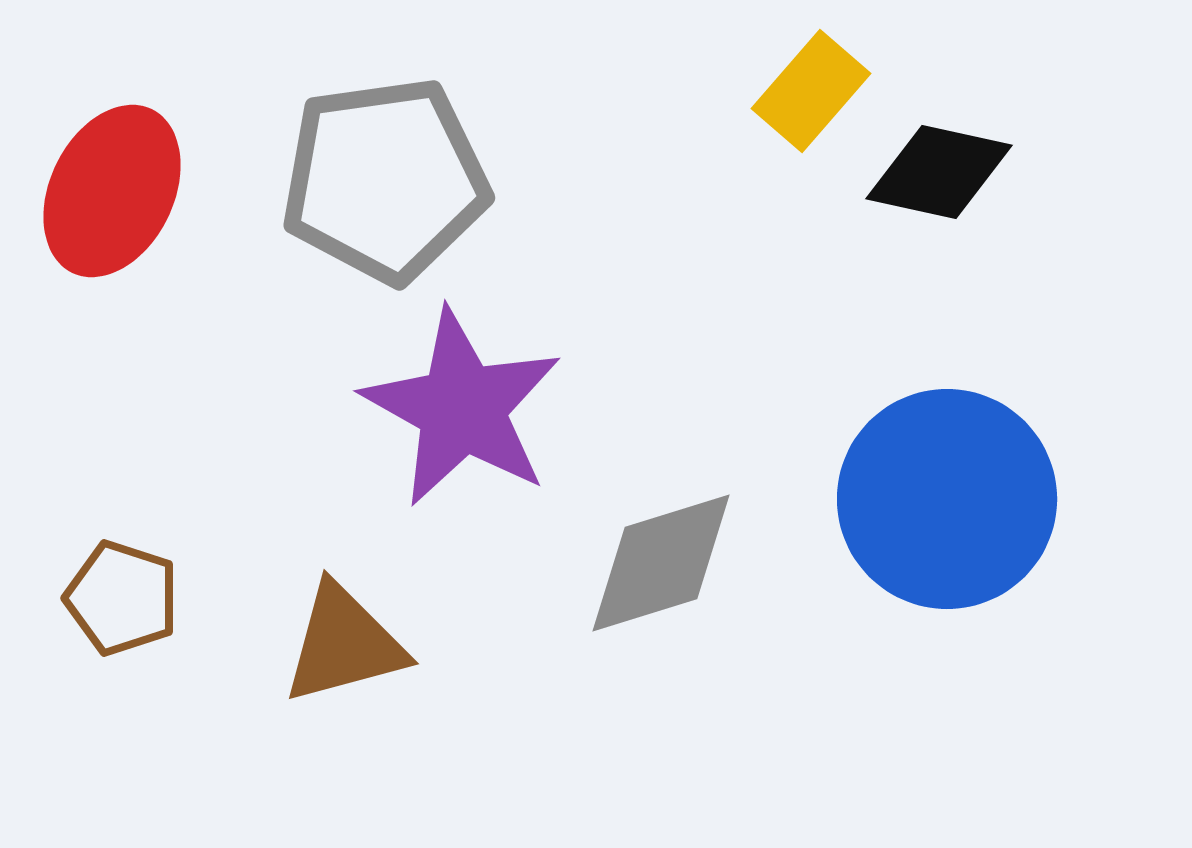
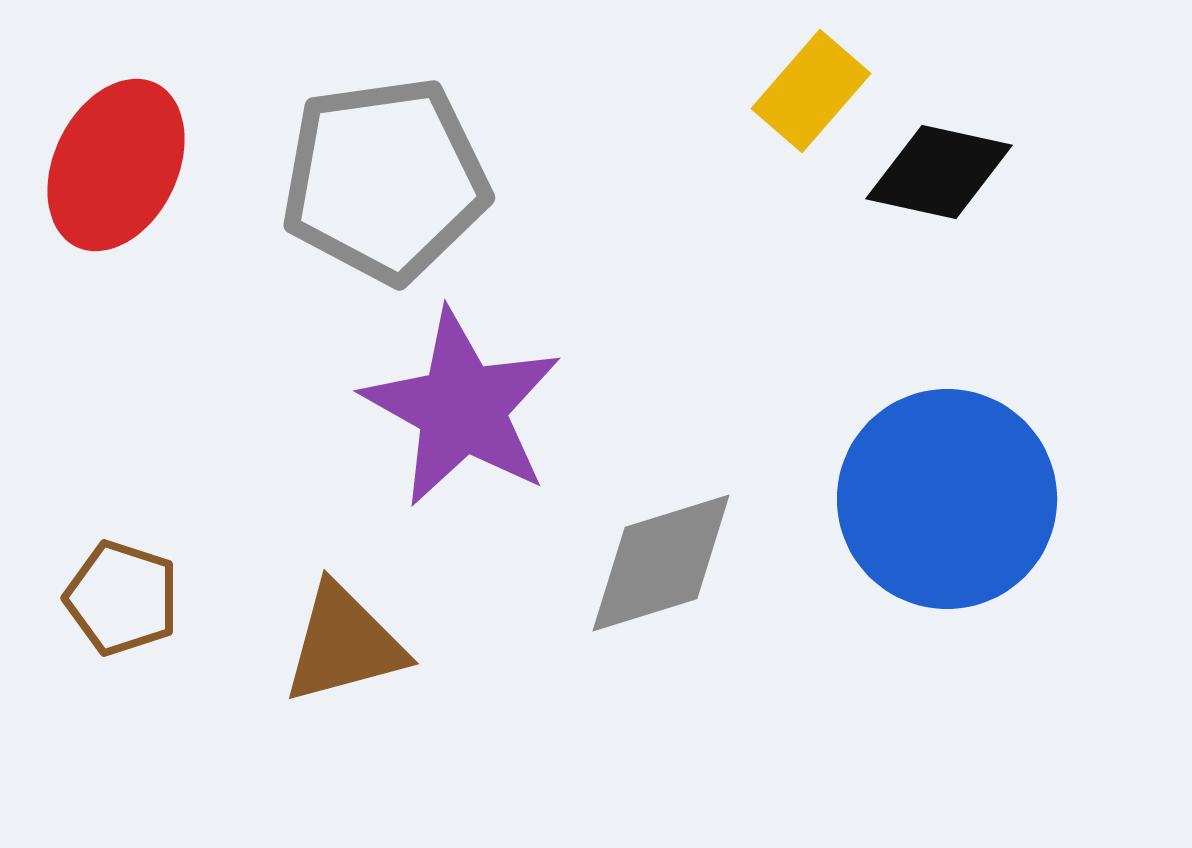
red ellipse: moved 4 px right, 26 px up
